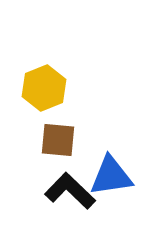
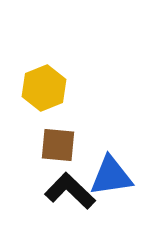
brown square: moved 5 px down
